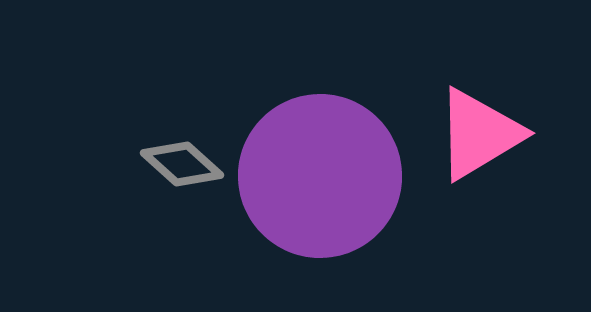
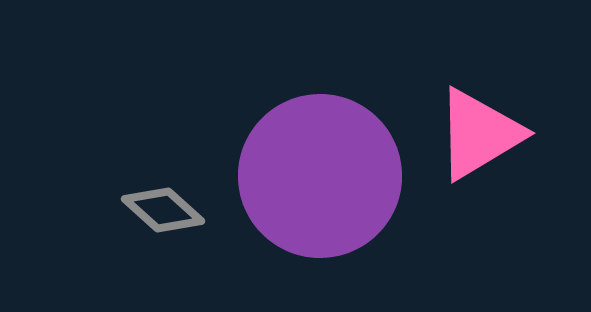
gray diamond: moved 19 px left, 46 px down
